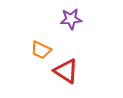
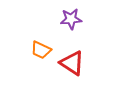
red triangle: moved 6 px right, 8 px up
